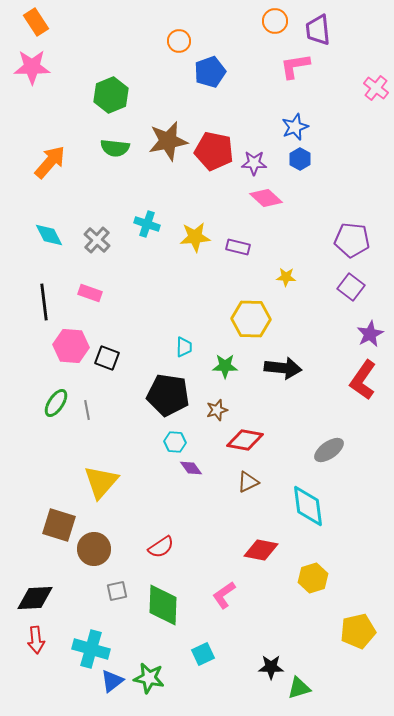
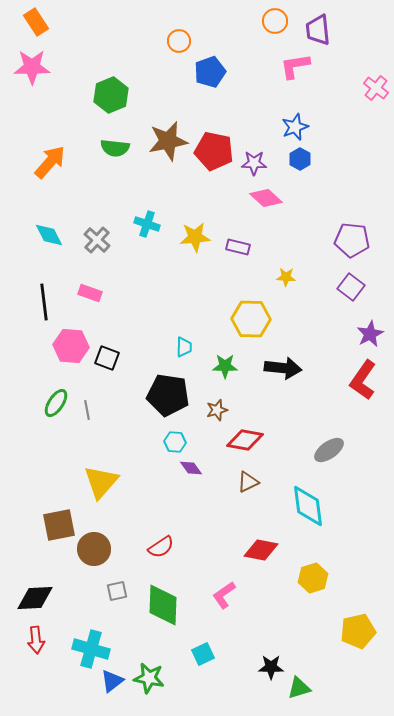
brown square at (59, 525): rotated 28 degrees counterclockwise
